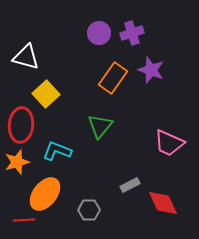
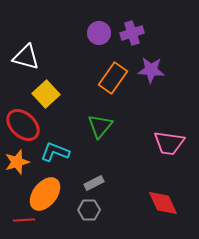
purple star: rotated 16 degrees counterclockwise
red ellipse: moved 2 px right; rotated 52 degrees counterclockwise
pink trapezoid: rotated 16 degrees counterclockwise
cyan L-shape: moved 2 px left, 1 px down
gray rectangle: moved 36 px left, 2 px up
